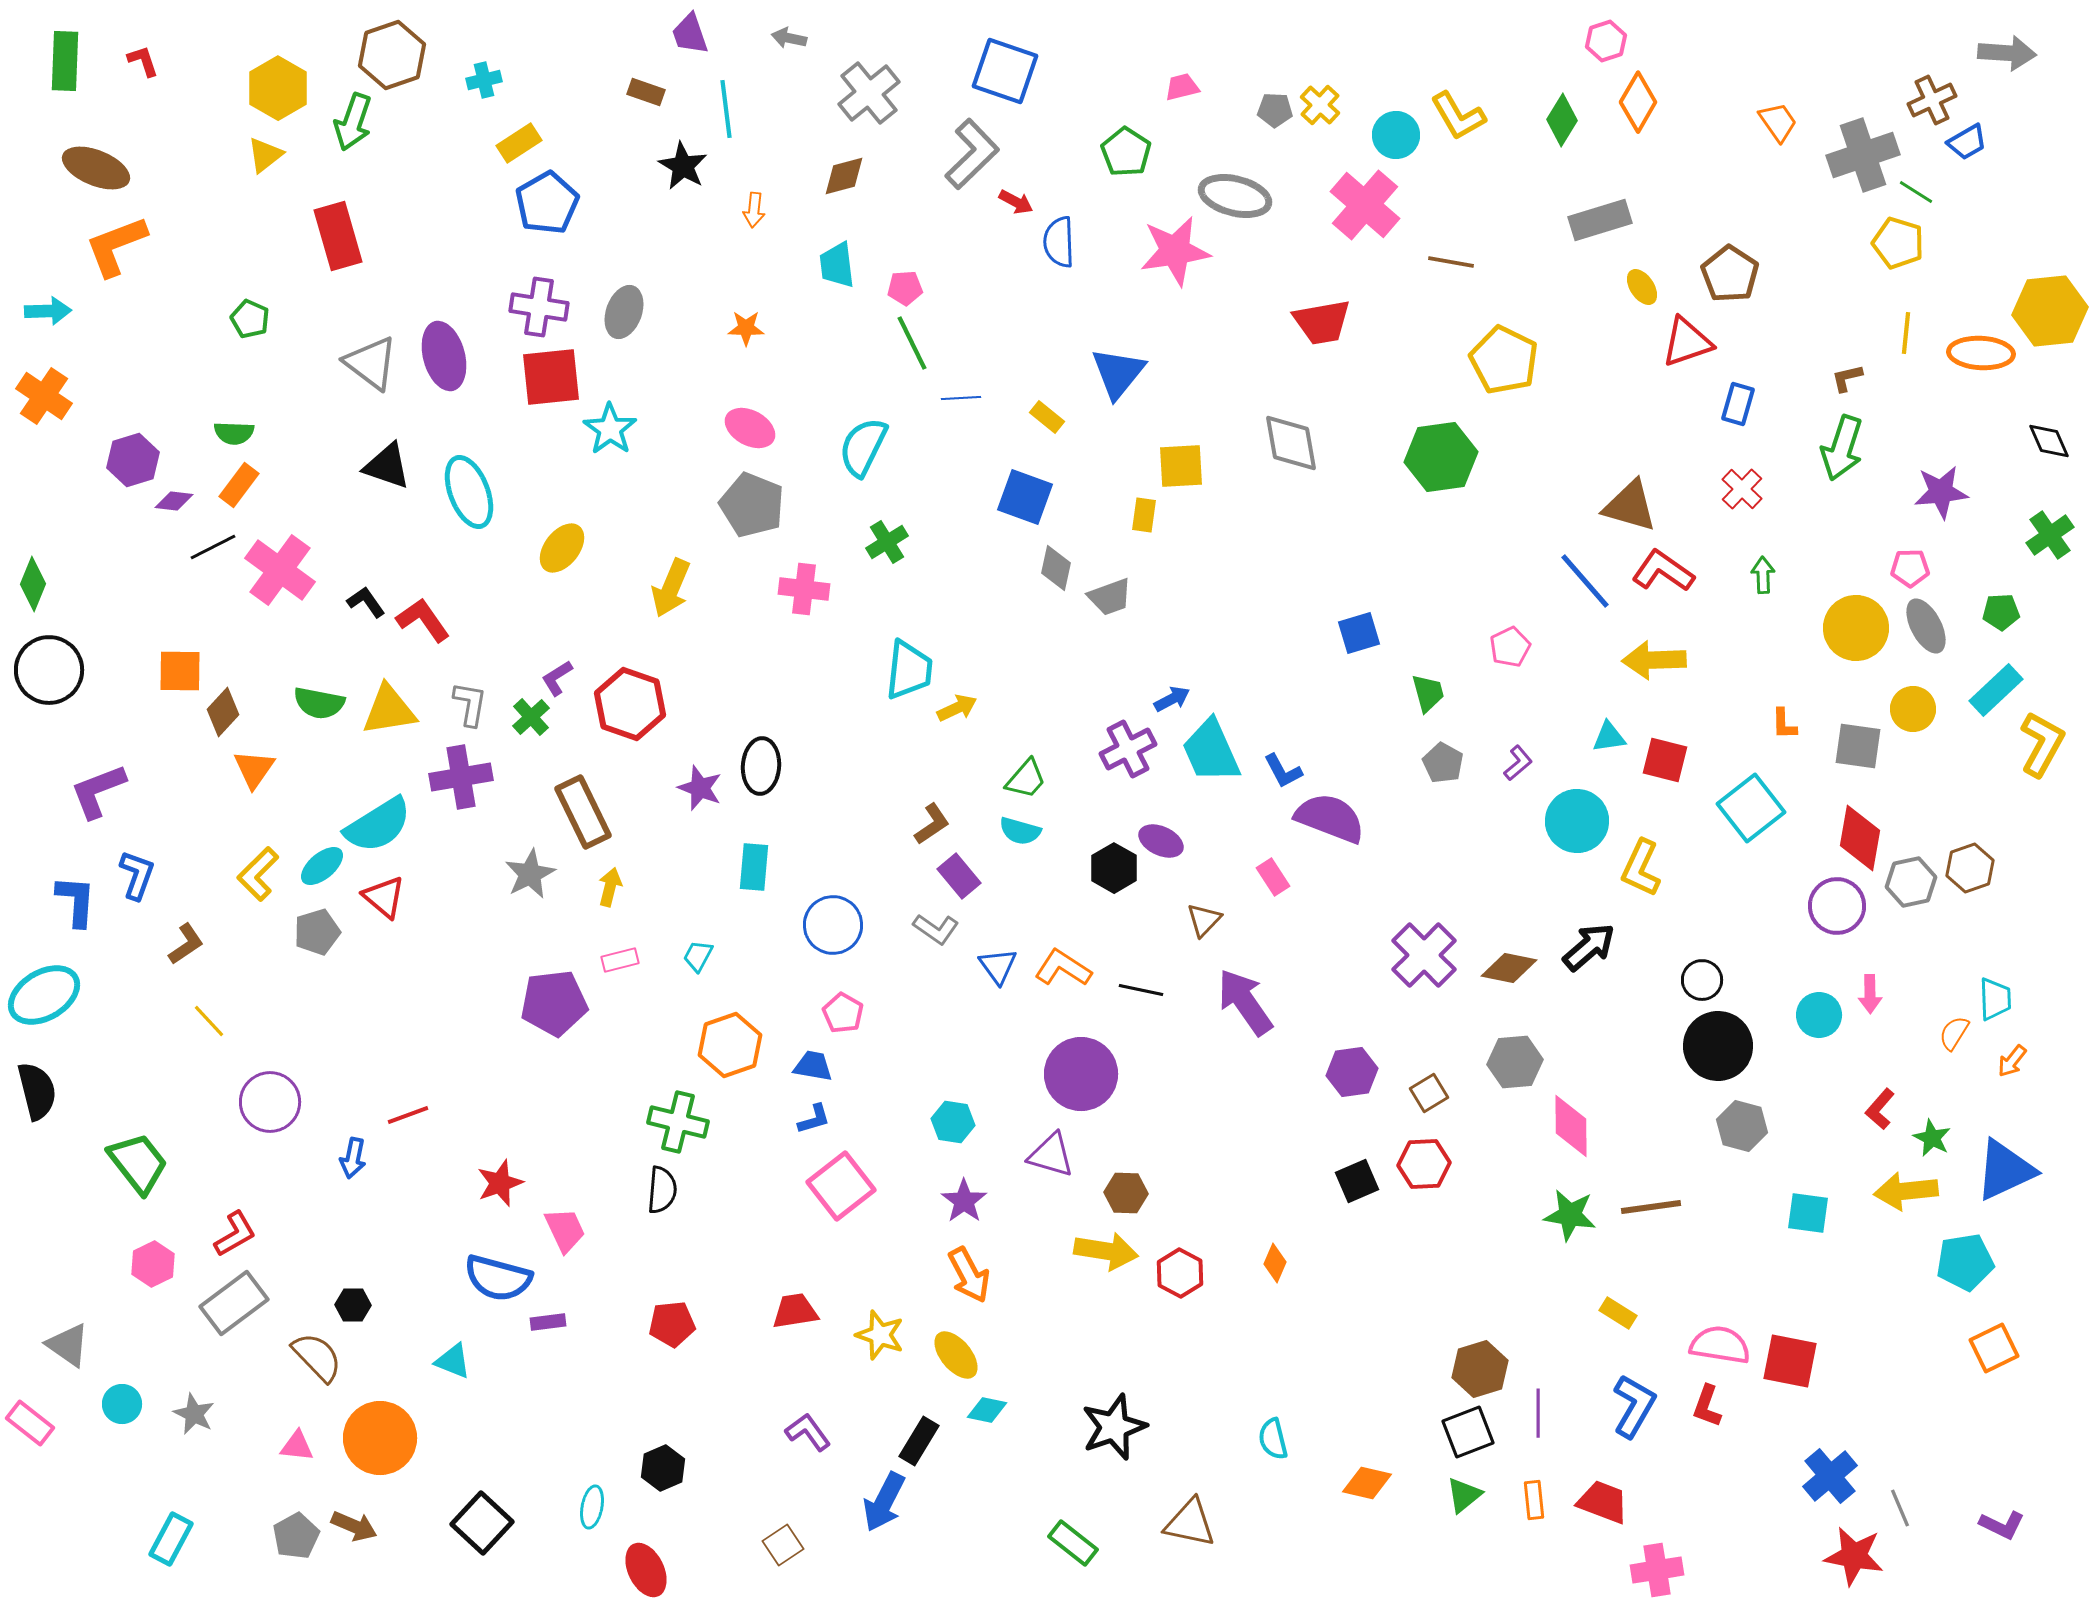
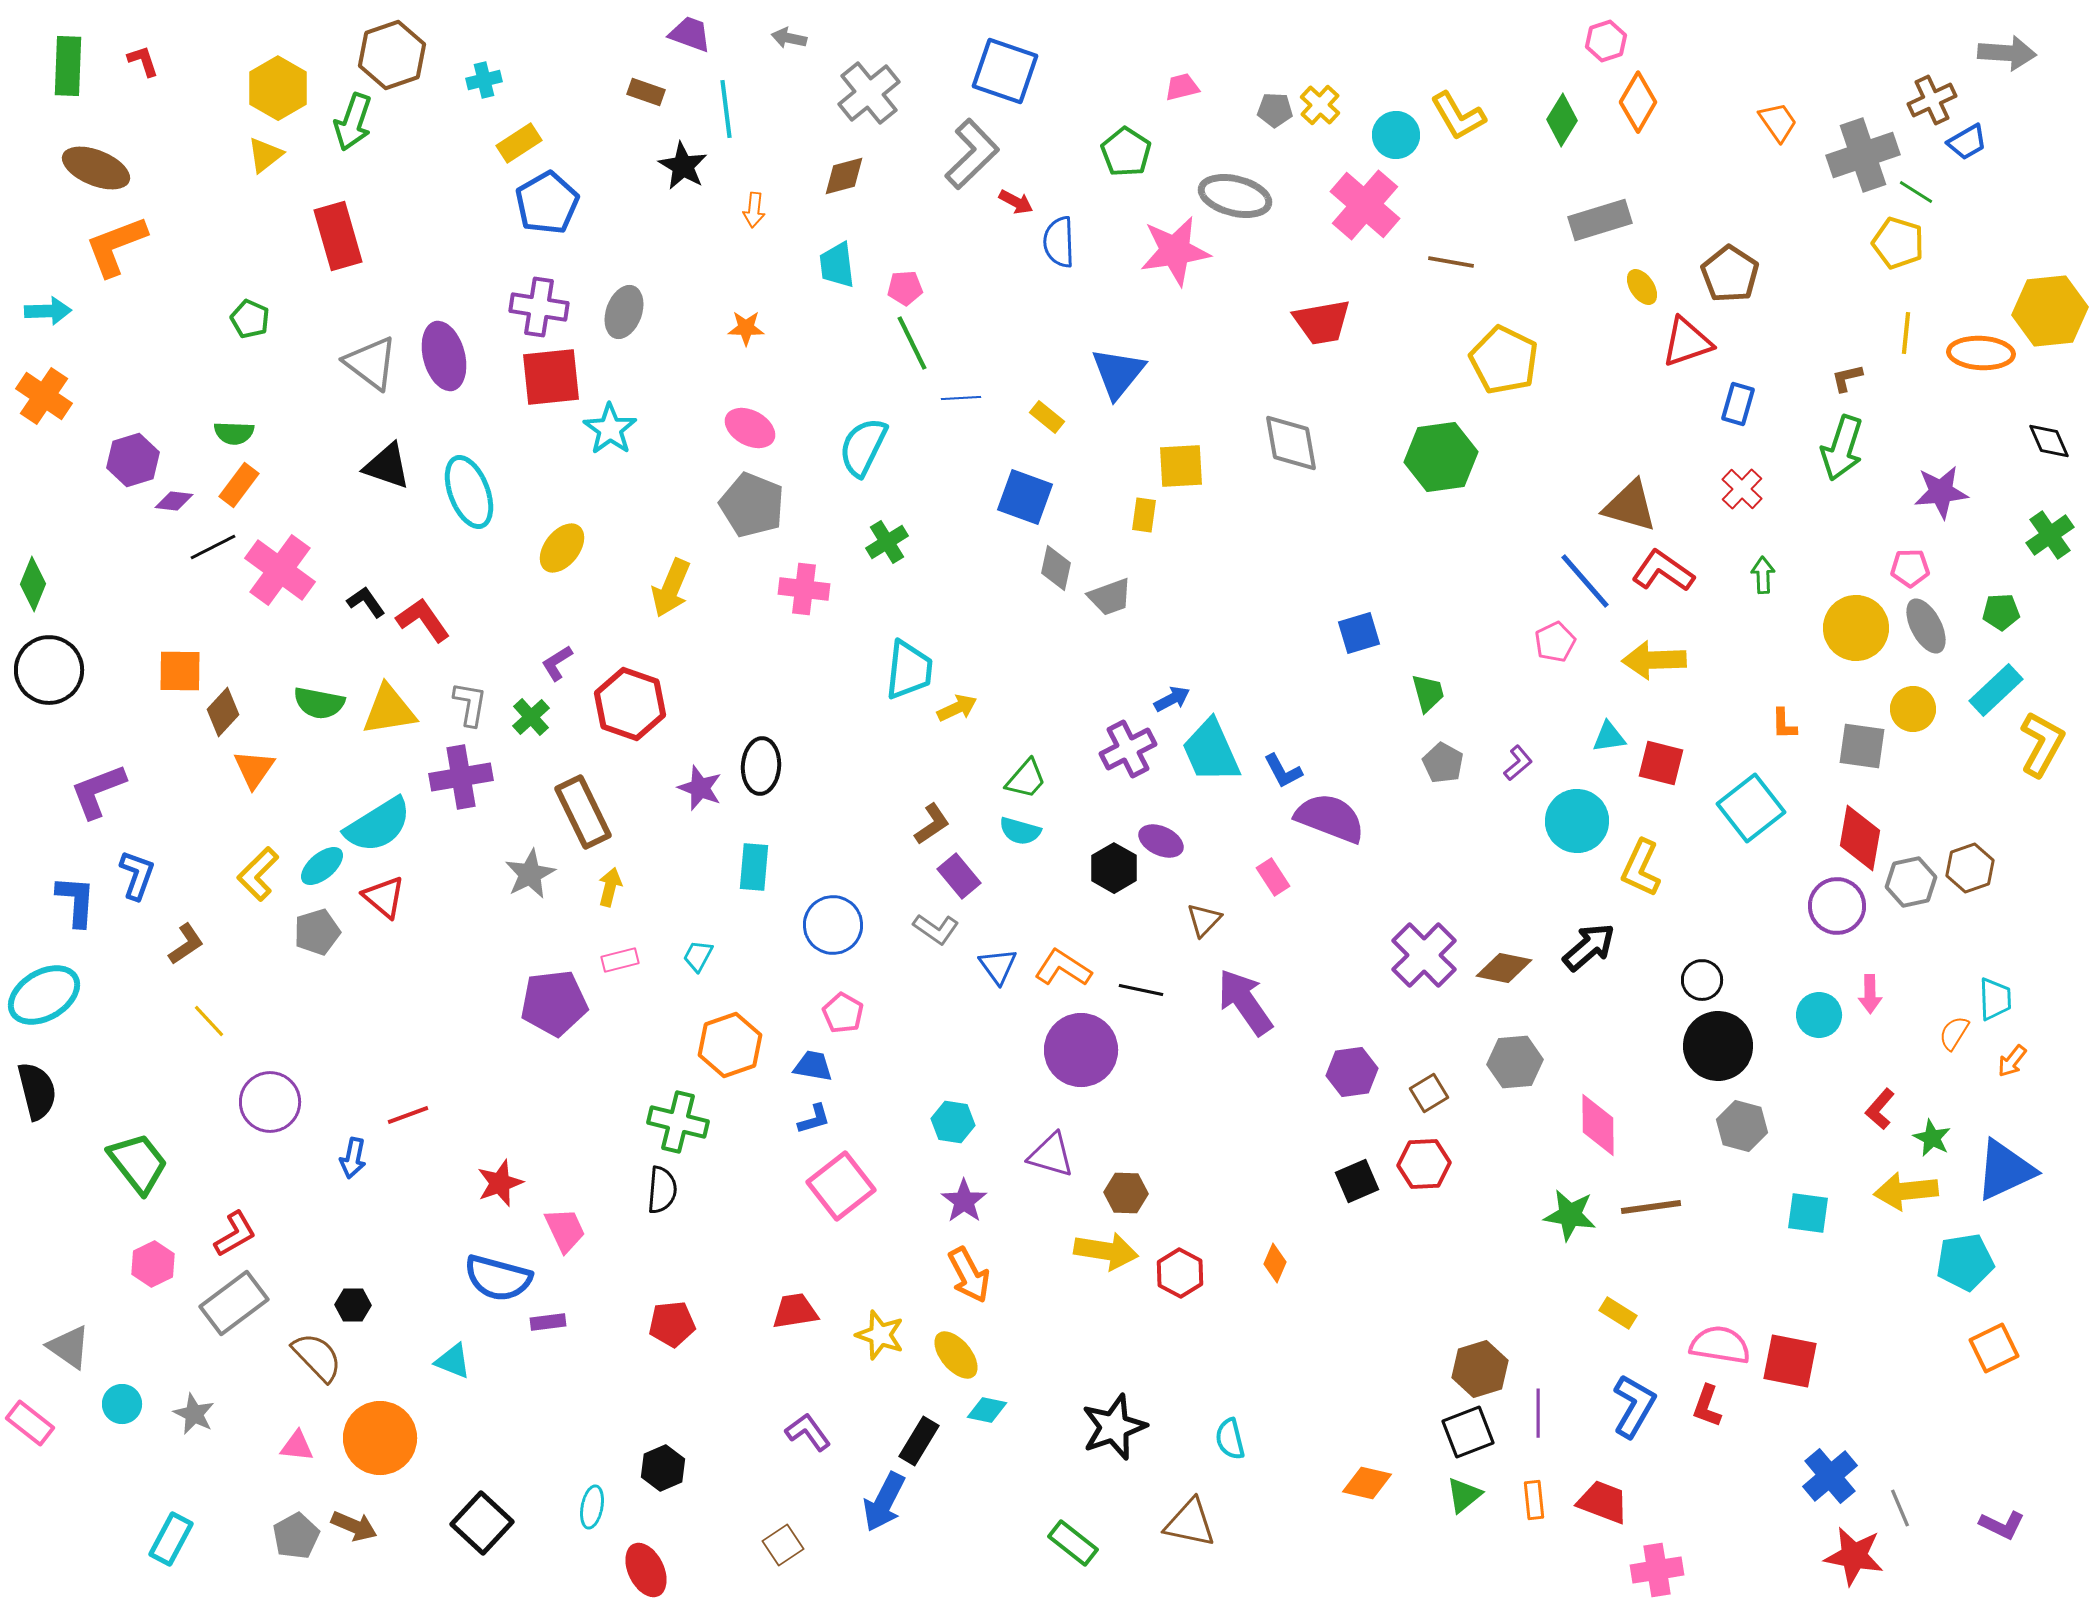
purple trapezoid at (690, 34): rotated 129 degrees clockwise
green rectangle at (65, 61): moved 3 px right, 5 px down
pink pentagon at (1510, 647): moved 45 px right, 5 px up
purple L-shape at (557, 678): moved 15 px up
gray square at (1858, 746): moved 4 px right
red square at (1665, 760): moved 4 px left, 3 px down
brown diamond at (1509, 968): moved 5 px left
purple circle at (1081, 1074): moved 24 px up
pink diamond at (1571, 1126): moved 27 px right, 1 px up
gray triangle at (68, 1345): moved 1 px right, 2 px down
cyan semicircle at (1273, 1439): moved 43 px left
